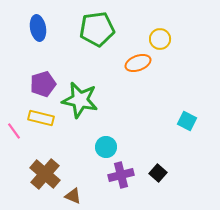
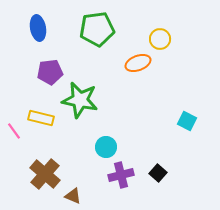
purple pentagon: moved 7 px right, 12 px up; rotated 10 degrees clockwise
